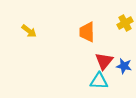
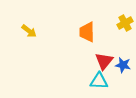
blue star: moved 1 px left, 1 px up
